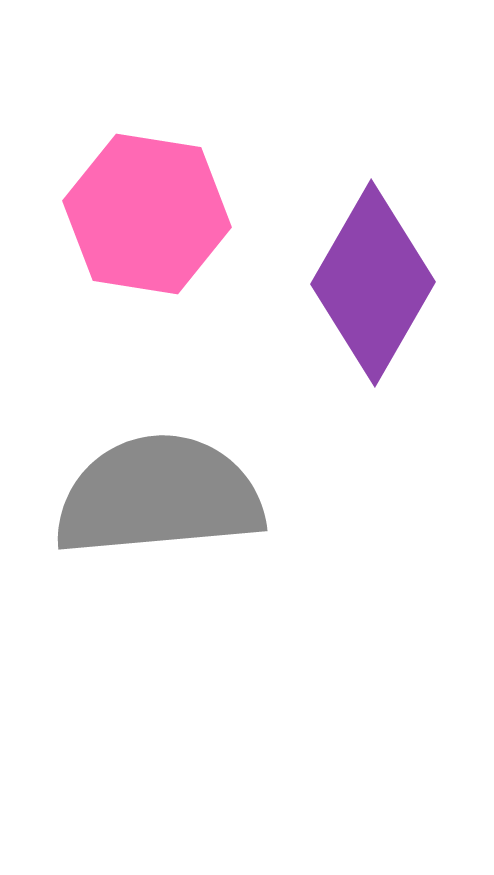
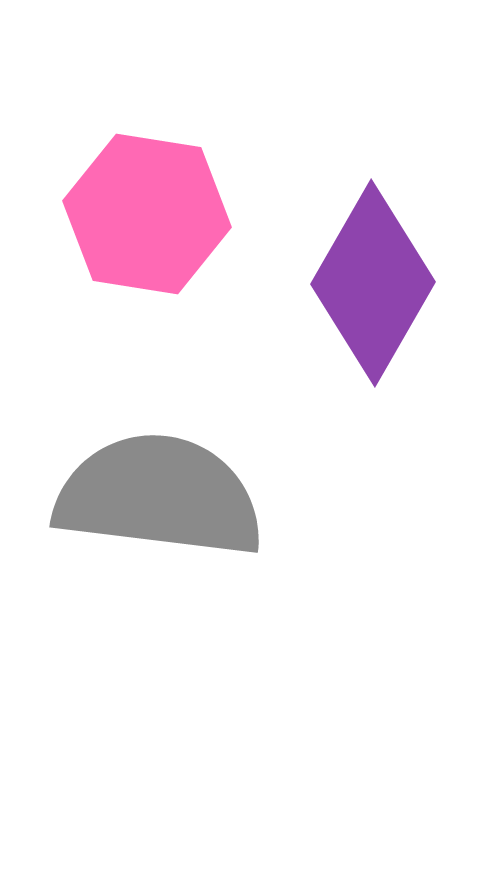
gray semicircle: rotated 12 degrees clockwise
